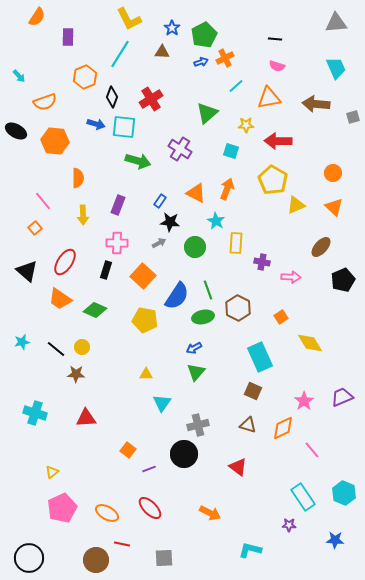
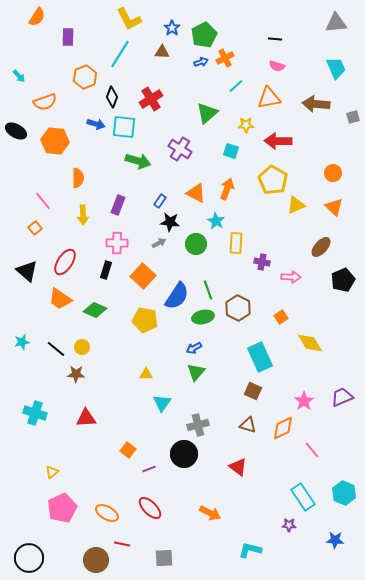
green circle at (195, 247): moved 1 px right, 3 px up
